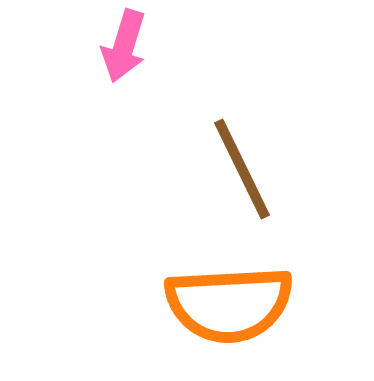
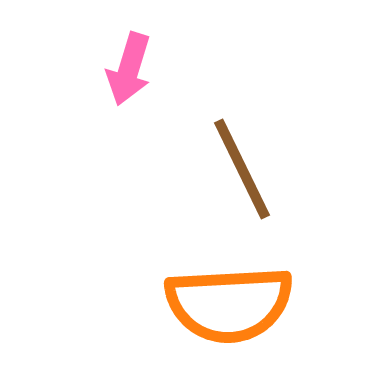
pink arrow: moved 5 px right, 23 px down
